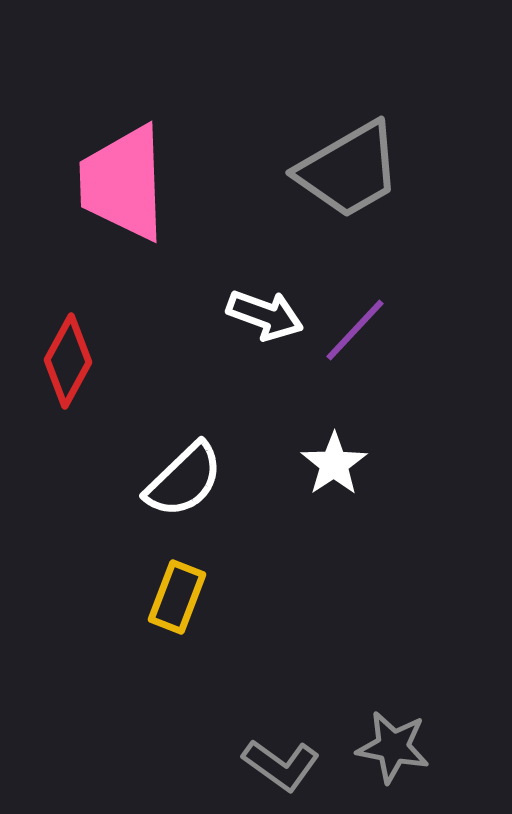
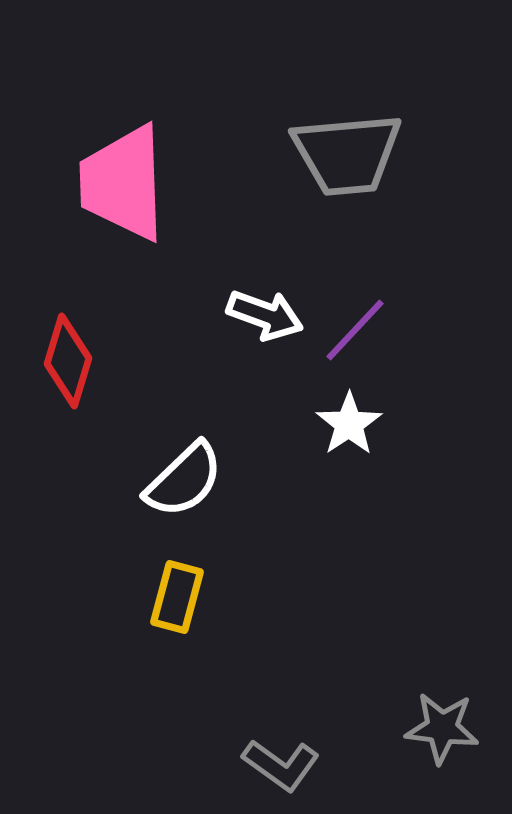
gray trapezoid: moved 2 px left, 16 px up; rotated 25 degrees clockwise
red diamond: rotated 12 degrees counterclockwise
white star: moved 15 px right, 40 px up
yellow rectangle: rotated 6 degrees counterclockwise
gray star: moved 49 px right, 19 px up; rotated 4 degrees counterclockwise
